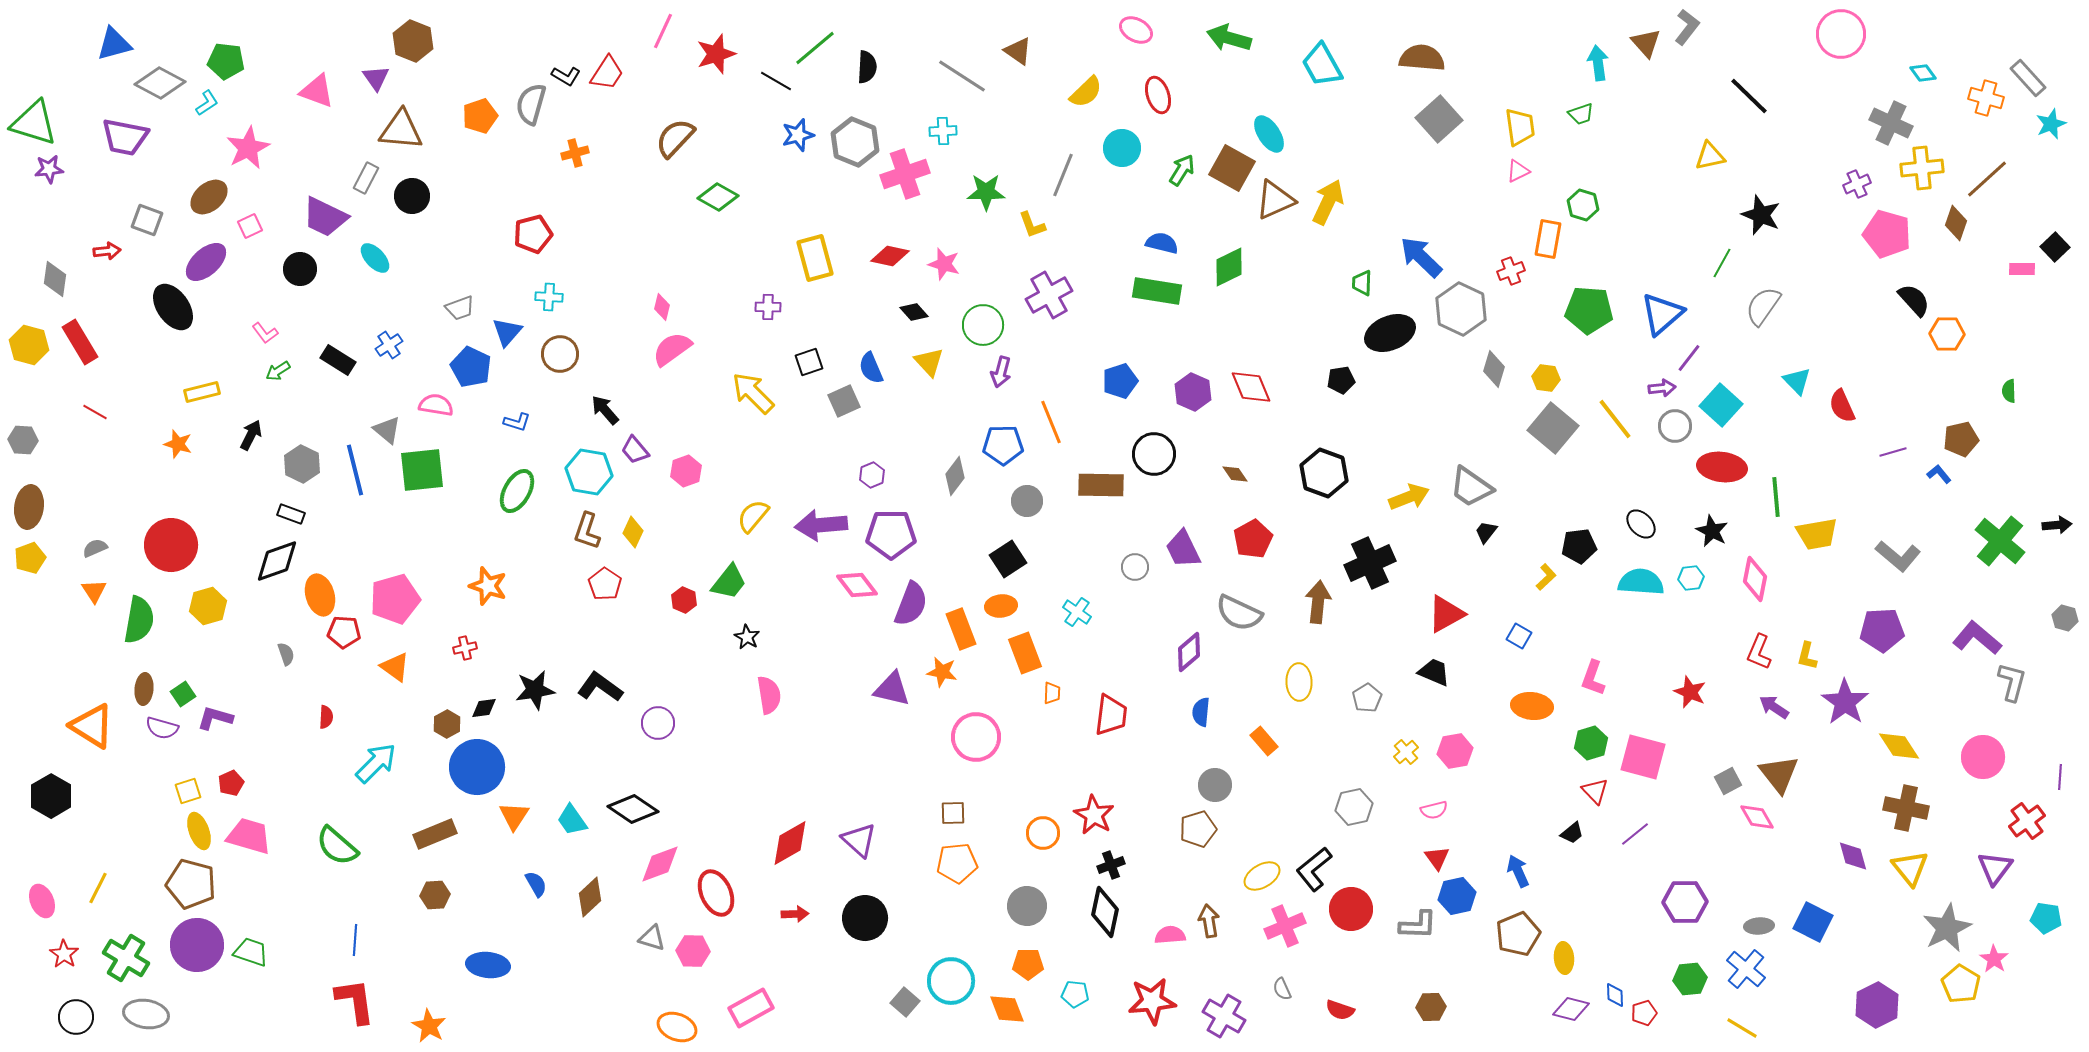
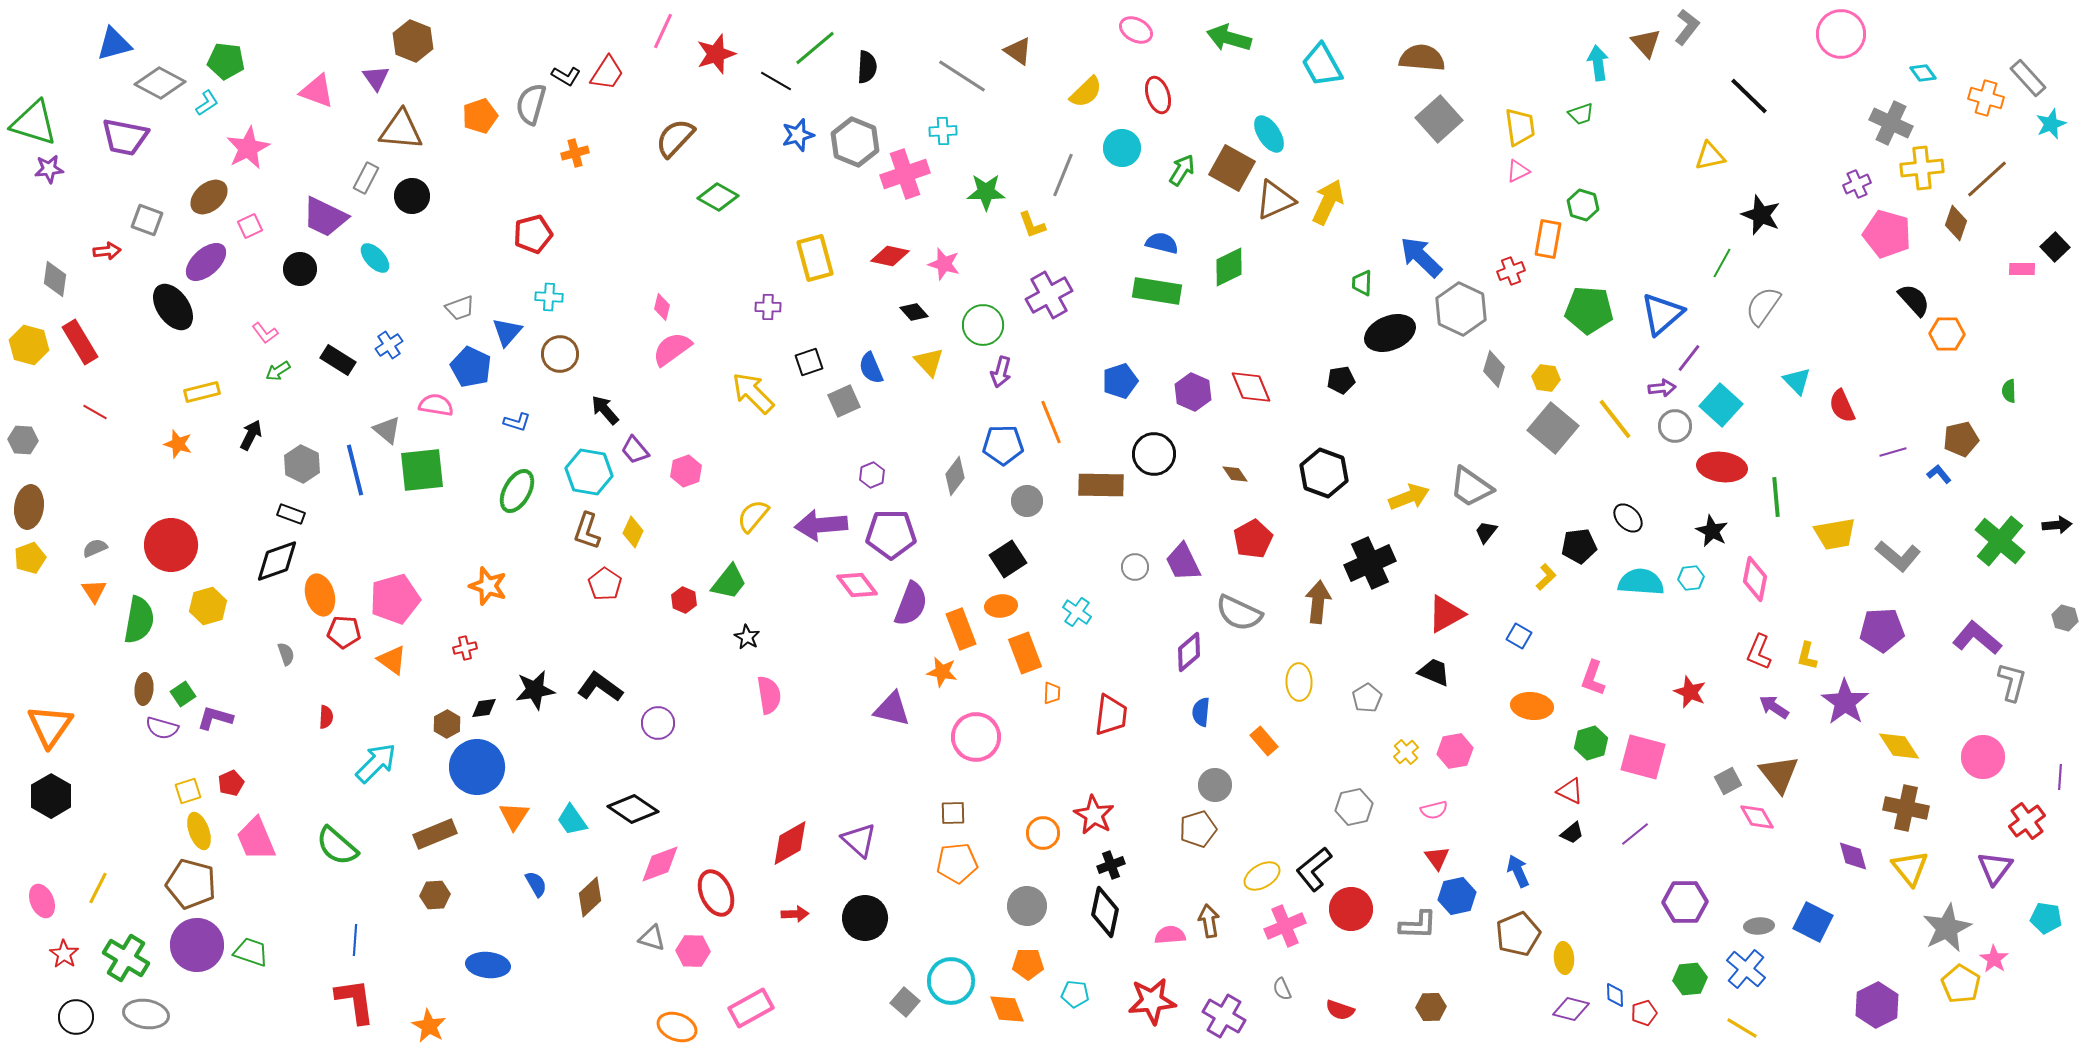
black ellipse at (1641, 524): moved 13 px left, 6 px up
yellow trapezoid at (1817, 534): moved 18 px right
purple trapezoid at (1183, 549): moved 13 px down
orange triangle at (395, 667): moved 3 px left, 7 px up
purple triangle at (892, 689): moved 20 px down
orange triangle at (92, 726): moved 42 px left; rotated 33 degrees clockwise
red triangle at (1595, 791): moved 25 px left; rotated 20 degrees counterclockwise
pink trapezoid at (249, 836): moved 7 px right, 3 px down; rotated 129 degrees counterclockwise
